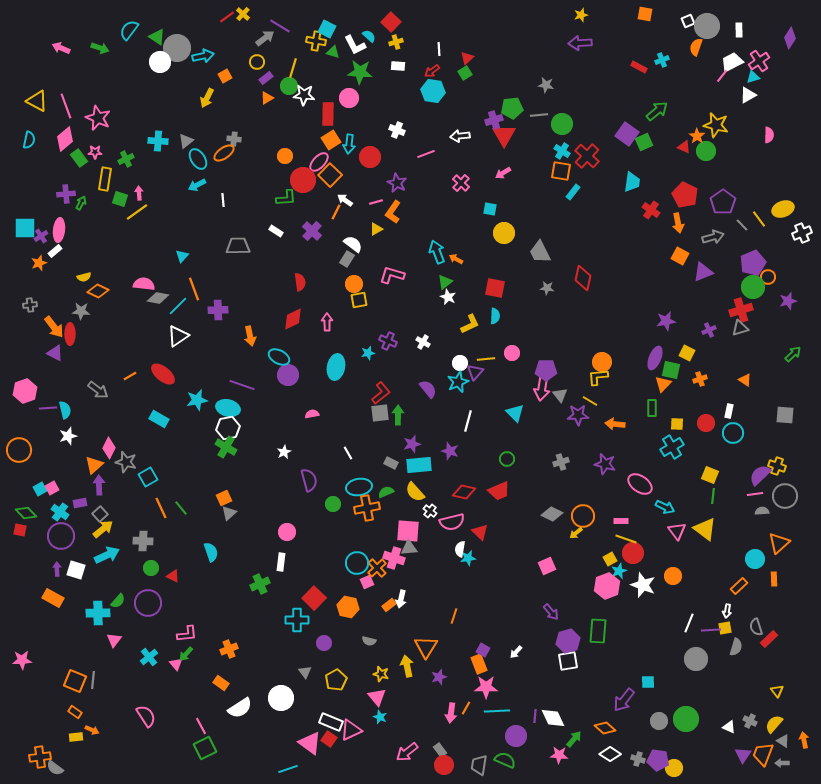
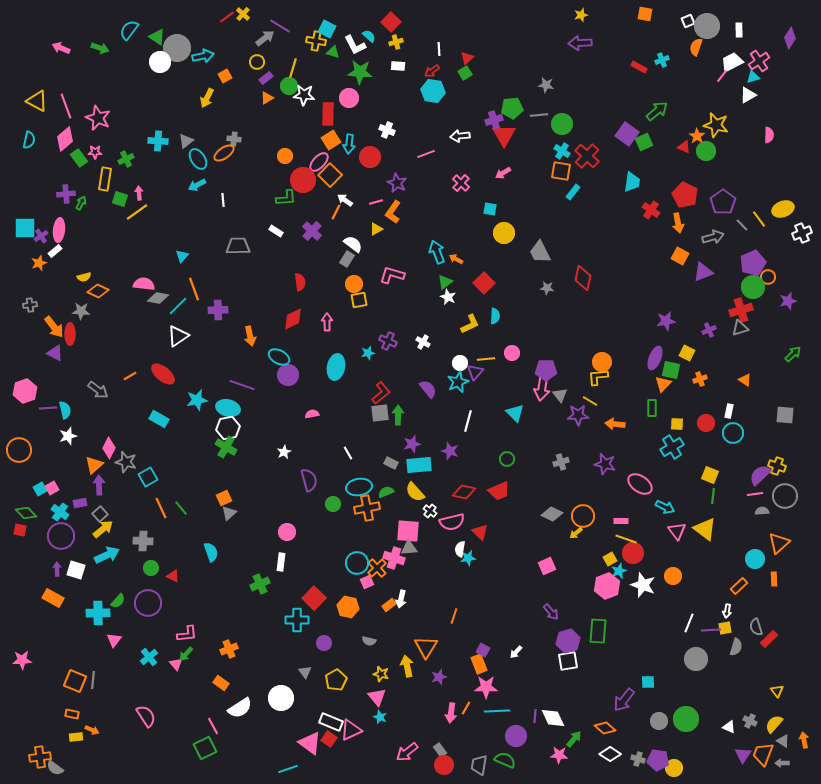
white cross at (397, 130): moved 10 px left
red square at (495, 288): moved 11 px left, 5 px up; rotated 35 degrees clockwise
orange rectangle at (75, 712): moved 3 px left, 2 px down; rotated 24 degrees counterclockwise
pink line at (201, 726): moved 12 px right
